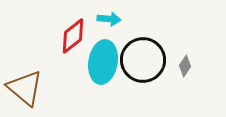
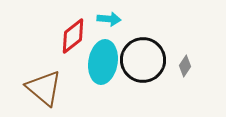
brown triangle: moved 19 px right
